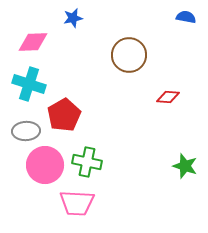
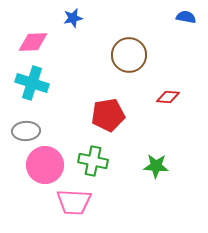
cyan cross: moved 3 px right, 1 px up
red pentagon: moved 44 px right; rotated 20 degrees clockwise
green cross: moved 6 px right, 1 px up
green star: moved 29 px left; rotated 15 degrees counterclockwise
pink trapezoid: moved 3 px left, 1 px up
